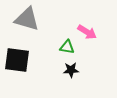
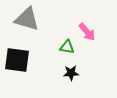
pink arrow: rotated 18 degrees clockwise
black star: moved 3 px down
